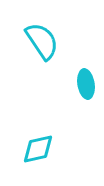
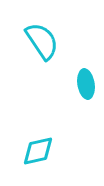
cyan diamond: moved 2 px down
